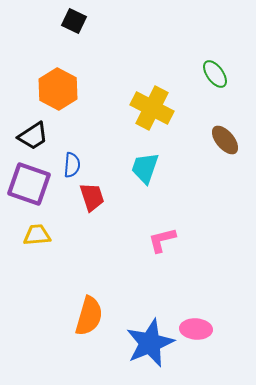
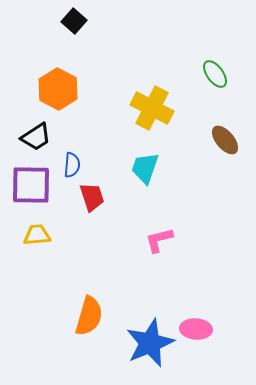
black square: rotated 15 degrees clockwise
black trapezoid: moved 3 px right, 1 px down
purple square: moved 2 px right, 1 px down; rotated 18 degrees counterclockwise
pink L-shape: moved 3 px left
